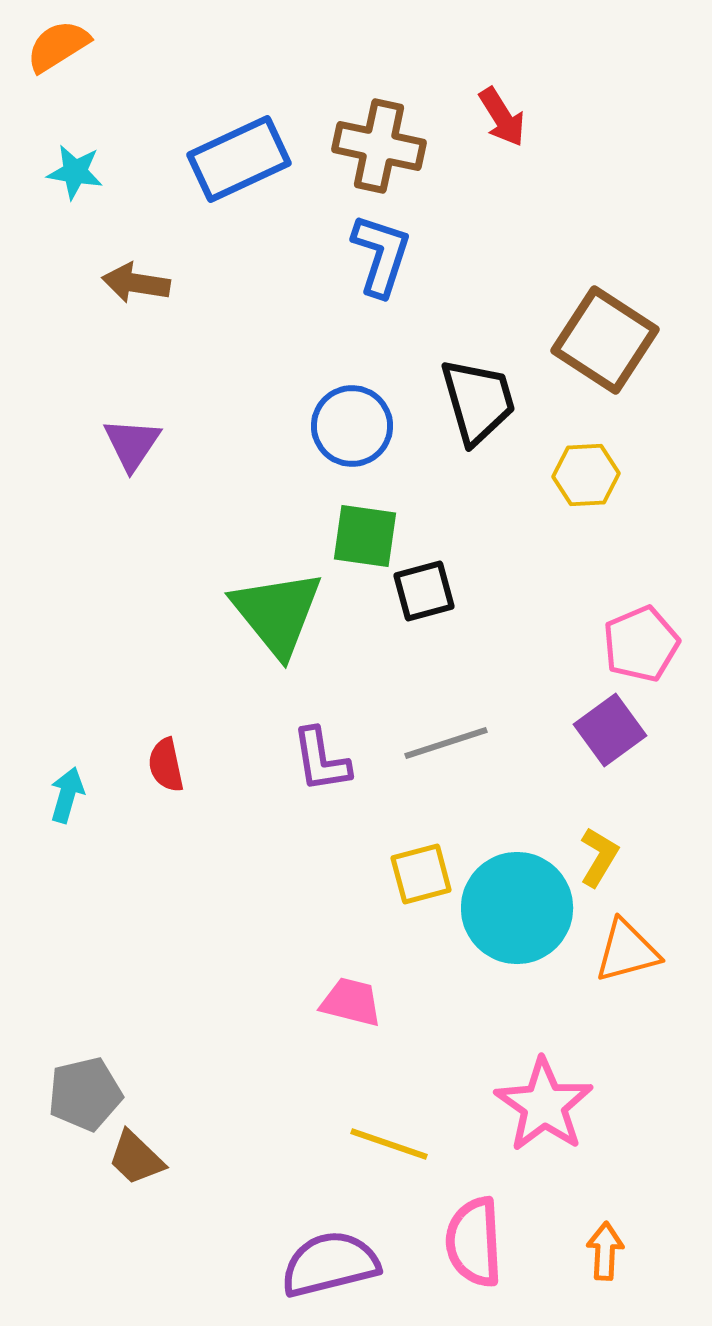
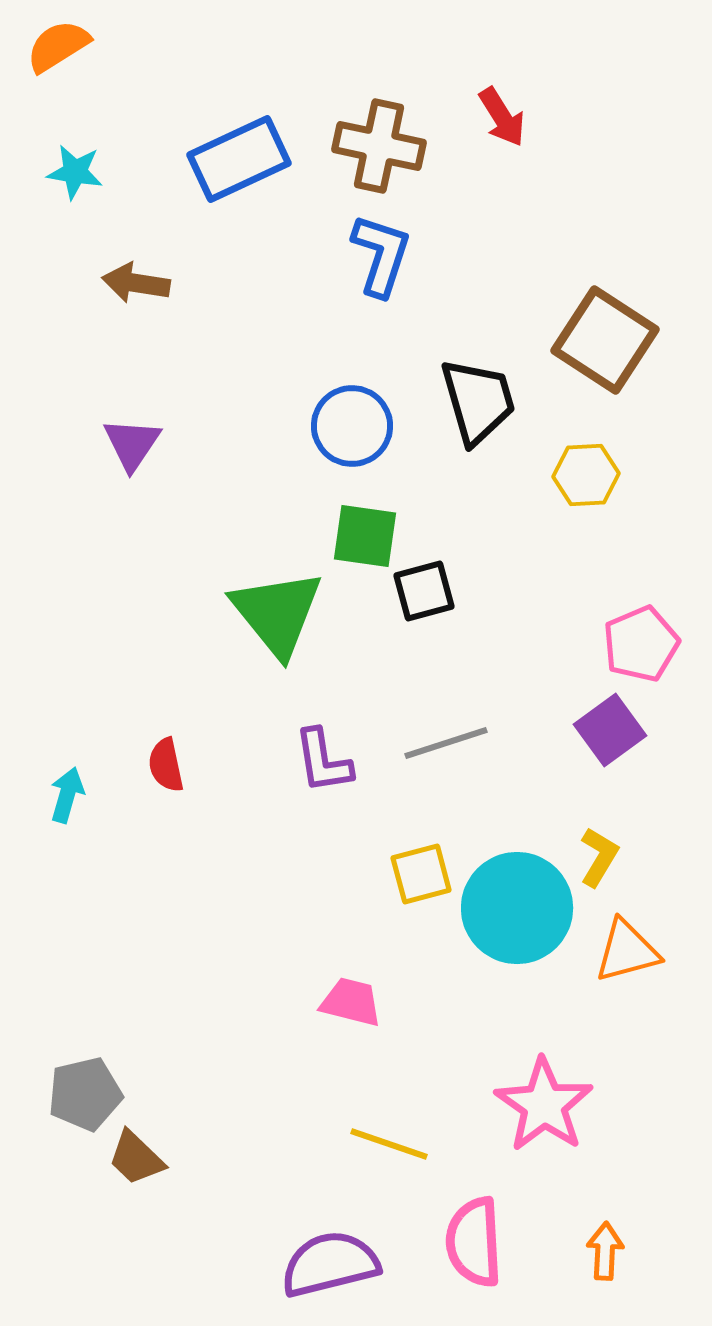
purple L-shape: moved 2 px right, 1 px down
